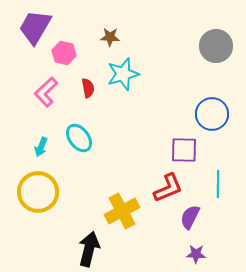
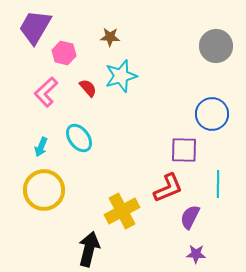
cyan star: moved 2 px left, 2 px down
red semicircle: rotated 30 degrees counterclockwise
yellow circle: moved 6 px right, 2 px up
